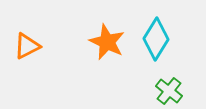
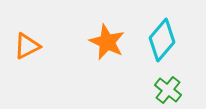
cyan diamond: moved 6 px right, 1 px down; rotated 9 degrees clockwise
green cross: moved 1 px left, 1 px up
